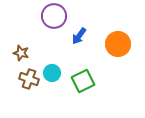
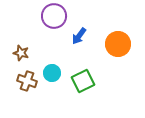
brown cross: moved 2 px left, 2 px down
